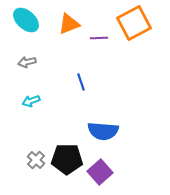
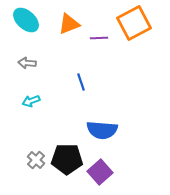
gray arrow: moved 1 px down; rotated 18 degrees clockwise
blue semicircle: moved 1 px left, 1 px up
